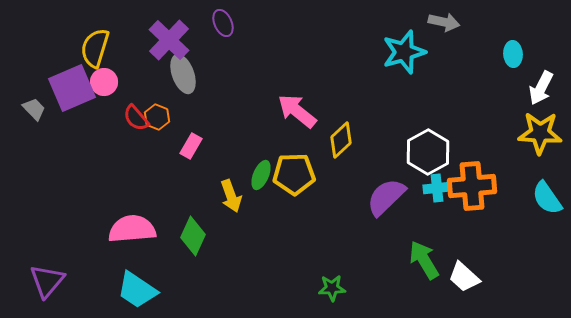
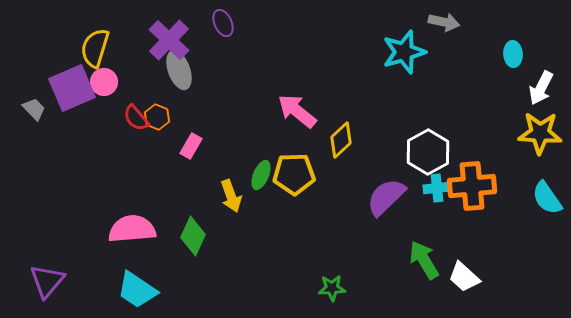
gray ellipse: moved 4 px left, 4 px up
